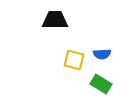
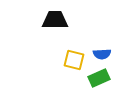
green rectangle: moved 2 px left, 6 px up; rotated 55 degrees counterclockwise
